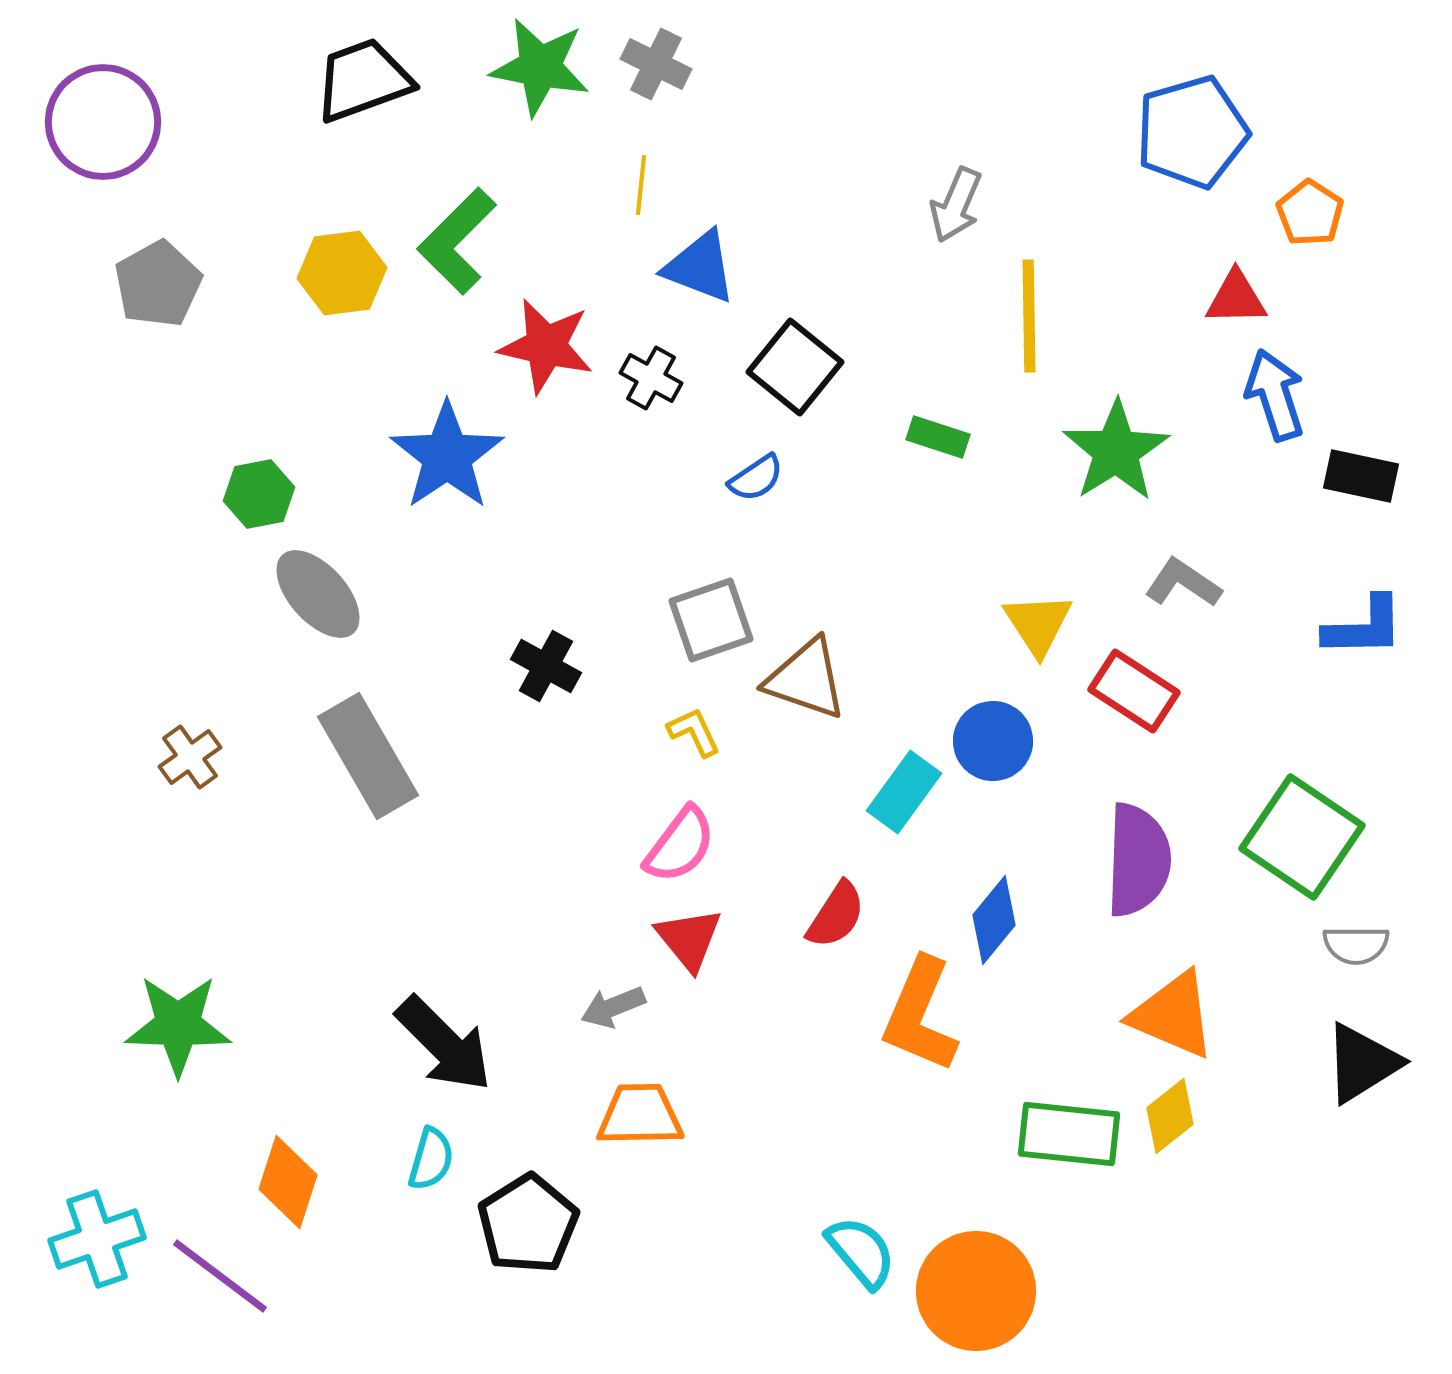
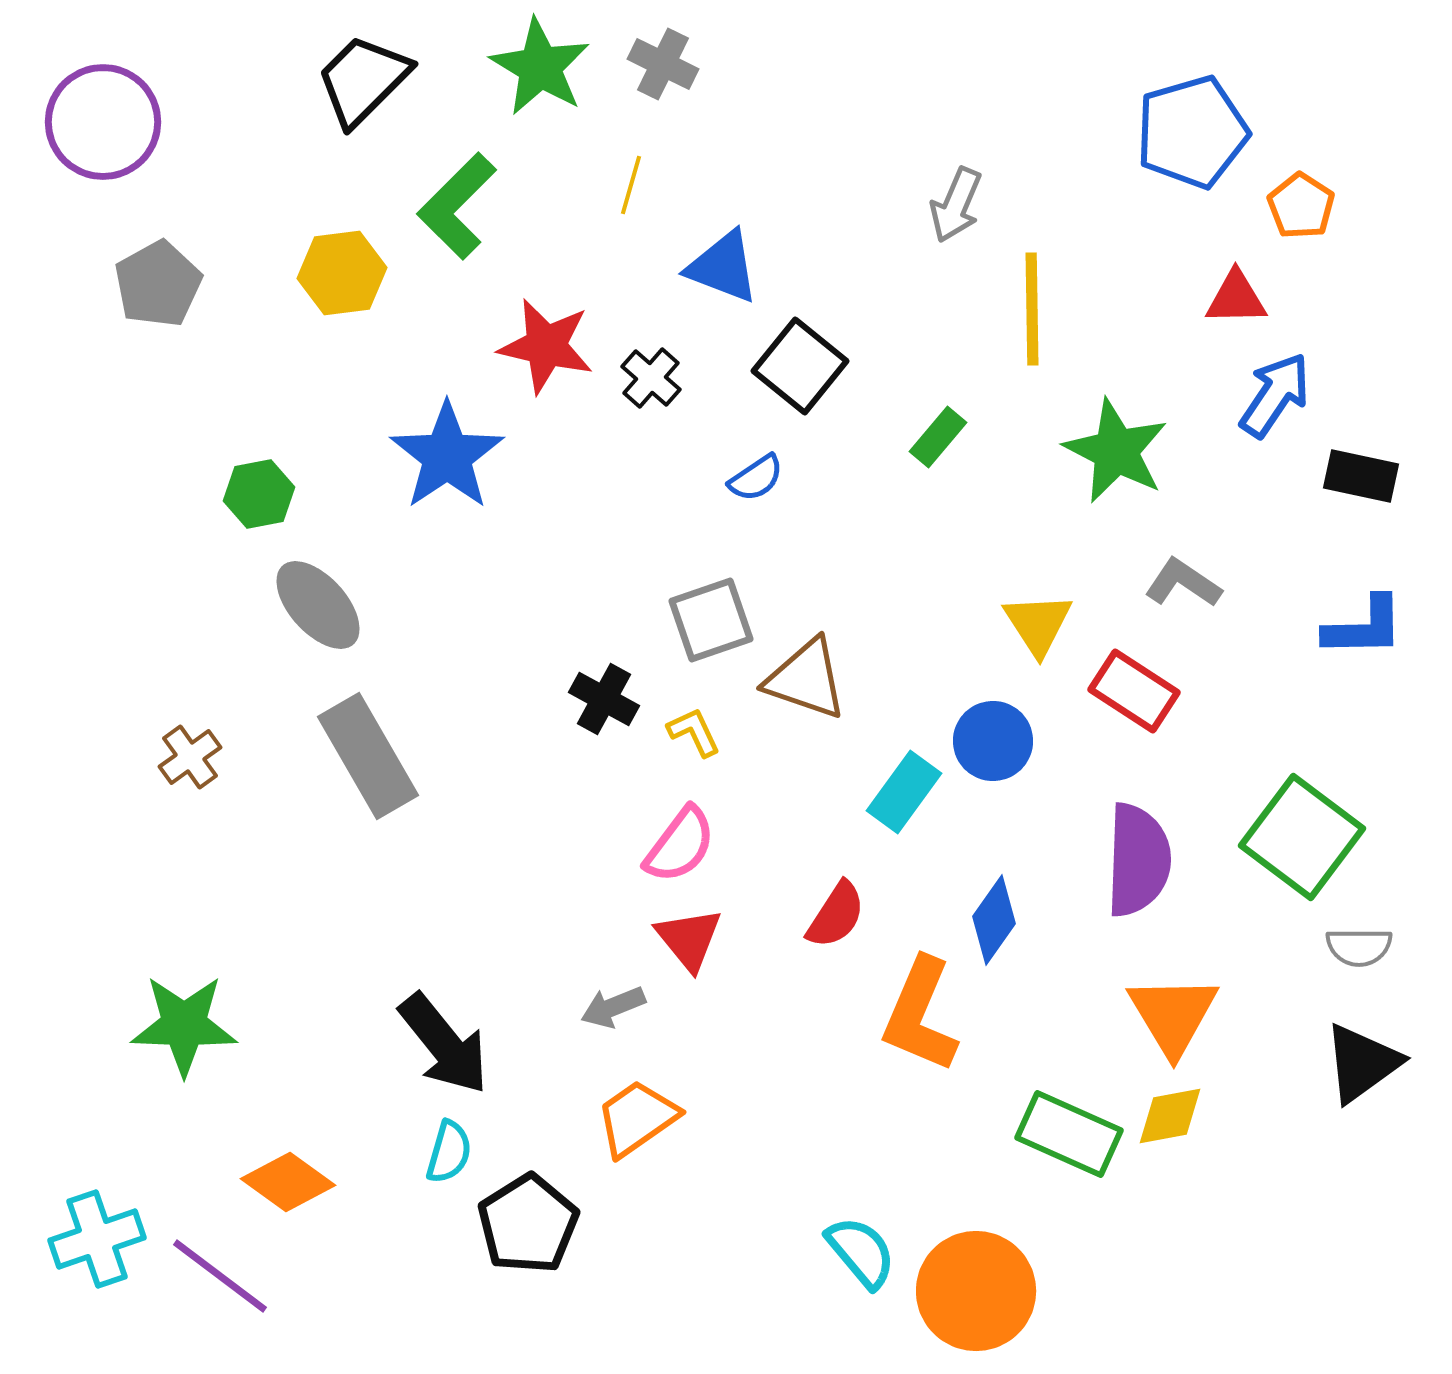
gray cross at (656, 64): moved 7 px right
green star at (540, 67): rotated 20 degrees clockwise
black trapezoid at (363, 80): rotated 25 degrees counterclockwise
yellow line at (641, 185): moved 10 px left; rotated 10 degrees clockwise
orange pentagon at (1310, 213): moved 9 px left, 7 px up
green L-shape at (457, 241): moved 35 px up
blue triangle at (700, 267): moved 23 px right
yellow line at (1029, 316): moved 3 px right, 7 px up
black square at (795, 367): moved 5 px right, 1 px up
black cross at (651, 378): rotated 12 degrees clockwise
blue arrow at (1275, 395): rotated 52 degrees clockwise
green rectangle at (938, 437): rotated 68 degrees counterclockwise
green star at (1116, 451): rotated 13 degrees counterclockwise
gray ellipse at (318, 594): moved 11 px down
black cross at (546, 666): moved 58 px right, 33 px down
green square at (1302, 837): rotated 3 degrees clockwise
blue diamond at (994, 920): rotated 4 degrees counterclockwise
gray semicircle at (1356, 945): moved 3 px right, 2 px down
orange triangle at (1173, 1015): rotated 36 degrees clockwise
green star at (178, 1025): moved 6 px right
black arrow at (444, 1044): rotated 6 degrees clockwise
black triangle at (1362, 1063): rotated 4 degrees counterclockwise
orange trapezoid at (640, 1115): moved 3 px left, 3 px down; rotated 34 degrees counterclockwise
yellow diamond at (1170, 1116): rotated 28 degrees clockwise
green rectangle at (1069, 1134): rotated 18 degrees clockwise
cyan semicircle at (431, 1159): moved 18 px right, 7 px up
orange diamond at (288, 1182): rotated 72 degrees counterclockwise
